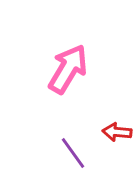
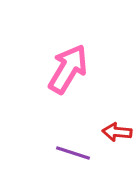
purple line: rotated 36 degrees counterclockwise
